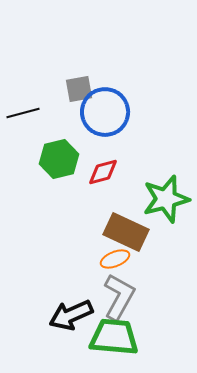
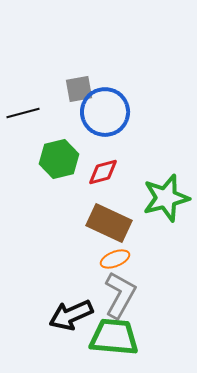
green star: moved 1 px up
brown rectangle: moved 17 px left, 9 px up
gray L-shape: moved 1 px right, 2 px up
